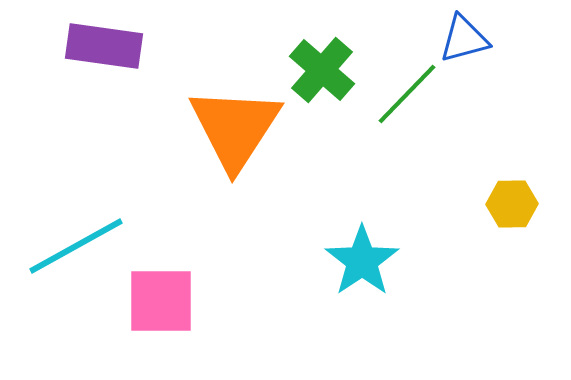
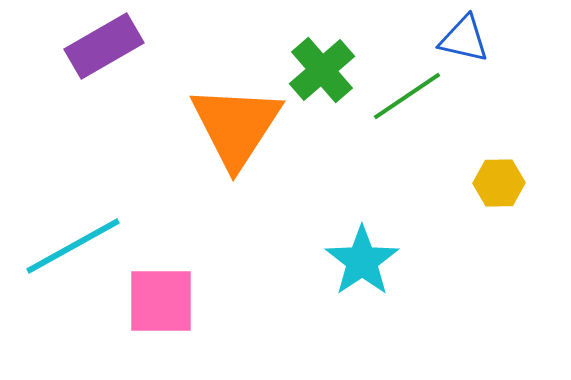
blue triangle: rotated 28 degrees clockwise
purple rectangle: rotated 38 degrees counterclockwise
green cross: rotated 8 degrees clockwise
green line: moved 2 px down; rotated 12 degrees clockwise
orange triangle: moved 1 px right, 2 px up
yellow hexagon: moved 13 px left, 21 px up
cyan line: moved 3 px left
